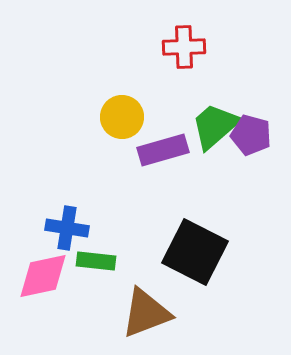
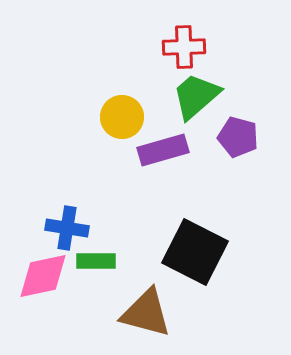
green trapezoid: moved 19 px left, 30 px up
purple pentagon: moved 13 px left, 2 px down
green rectangle: rotated 6 degrees counterclockwise
brown triangle: rotated 36 degrees clockwise
